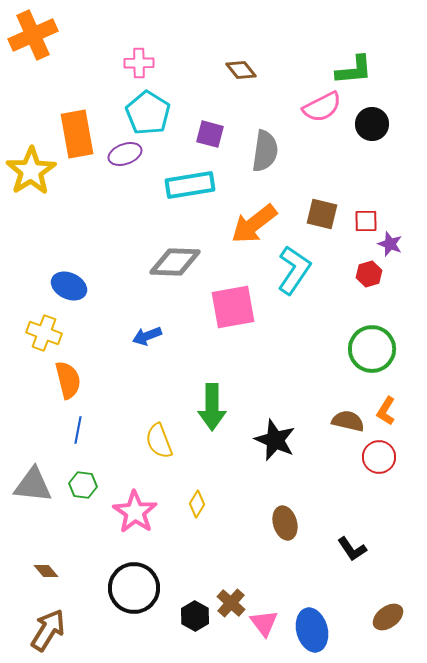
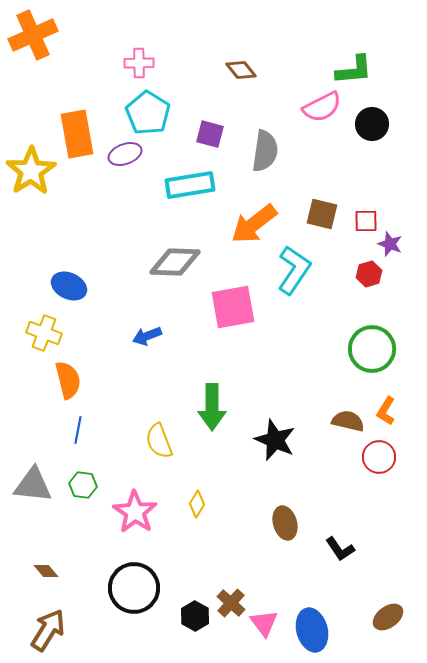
black L-shape at (352, 549): moved 12 px left
